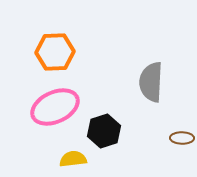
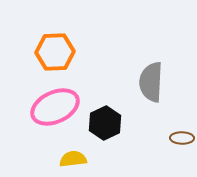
black hexagon: moved 1 px right, 8 px up; rotated 8 degrees counterclockwise
